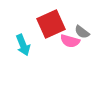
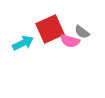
red square: moved 1 px left, 5 px down
cyan arrow: moved 2 px up; rotated 95 degrees counterclockwise
